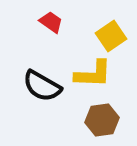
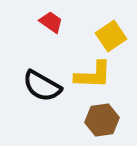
yellow L-shape: moved 1 px down
